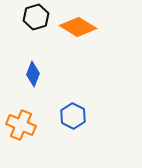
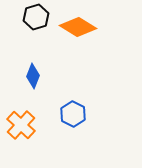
blue diamond: moved 2 px down
blue hexagon: moved 2 px up
orange cross: rotated 20 degrees clockwise
